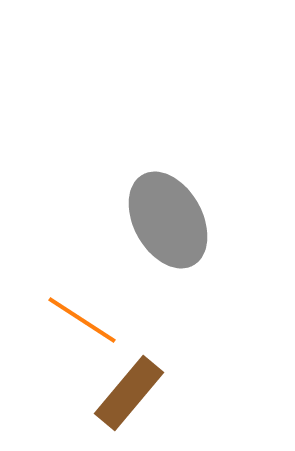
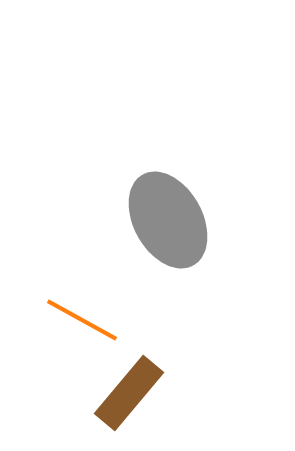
orange line: rotated 4 degrees counterclockwise
